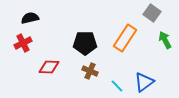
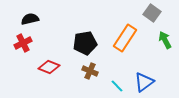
black semicircle: moved 1 px down
black pentagon: rotated 10 degrees counterclockwise
red diamond: rotated 20 degrees clockwise
